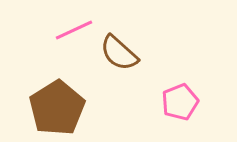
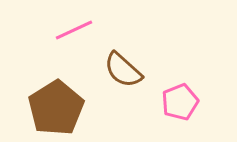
brown semicircle: moved 4 px right, 17 px down
brown pentagon: moved 1 px left
